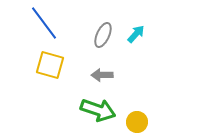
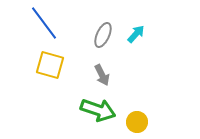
gray arrow: rotated 115 degrees counterclockwise
